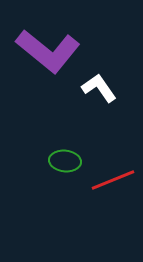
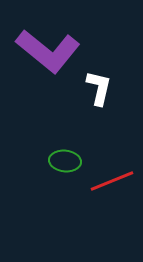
white L-shape: rotated 48 degrees clockwise
red line: moved 1 px left, 1 px down
